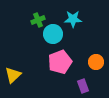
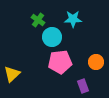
green cross: rotated 32 degrees counterclockwise
cyan circle: moved 1 px left, 3 px down
pink pentagon: rotated 15 degrees clockwise
yellow triangle: moved 1 px left, 1 px up
